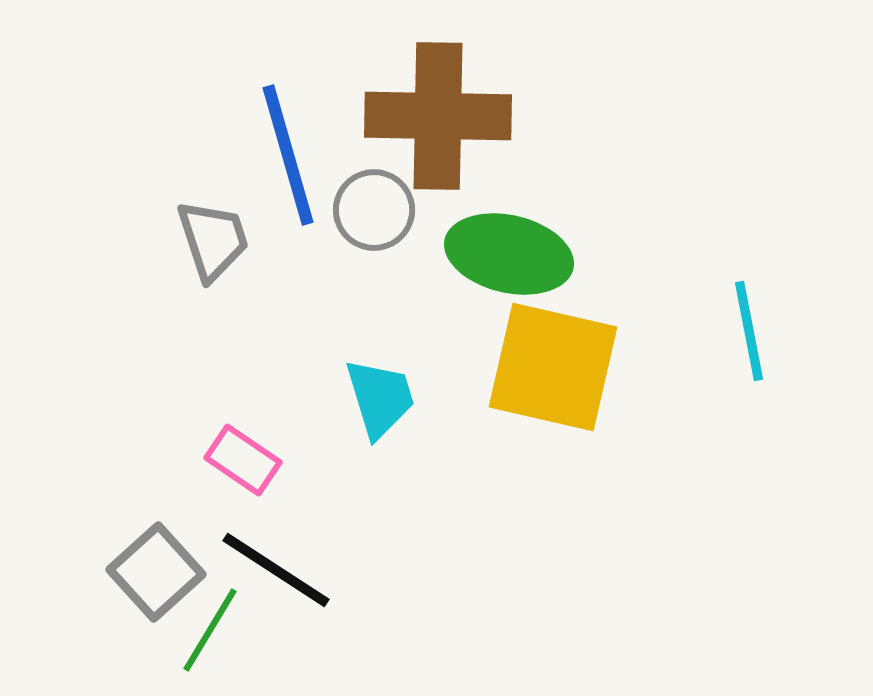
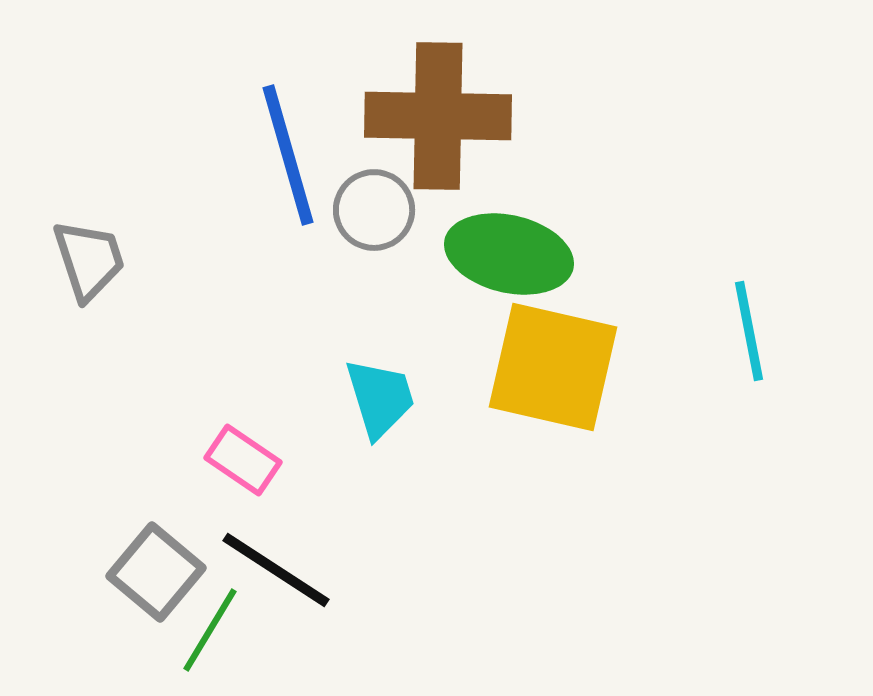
gray trapezoid: moved 124 px left, 20 px down
gray square: rotated 8 degrees counterclockwise
